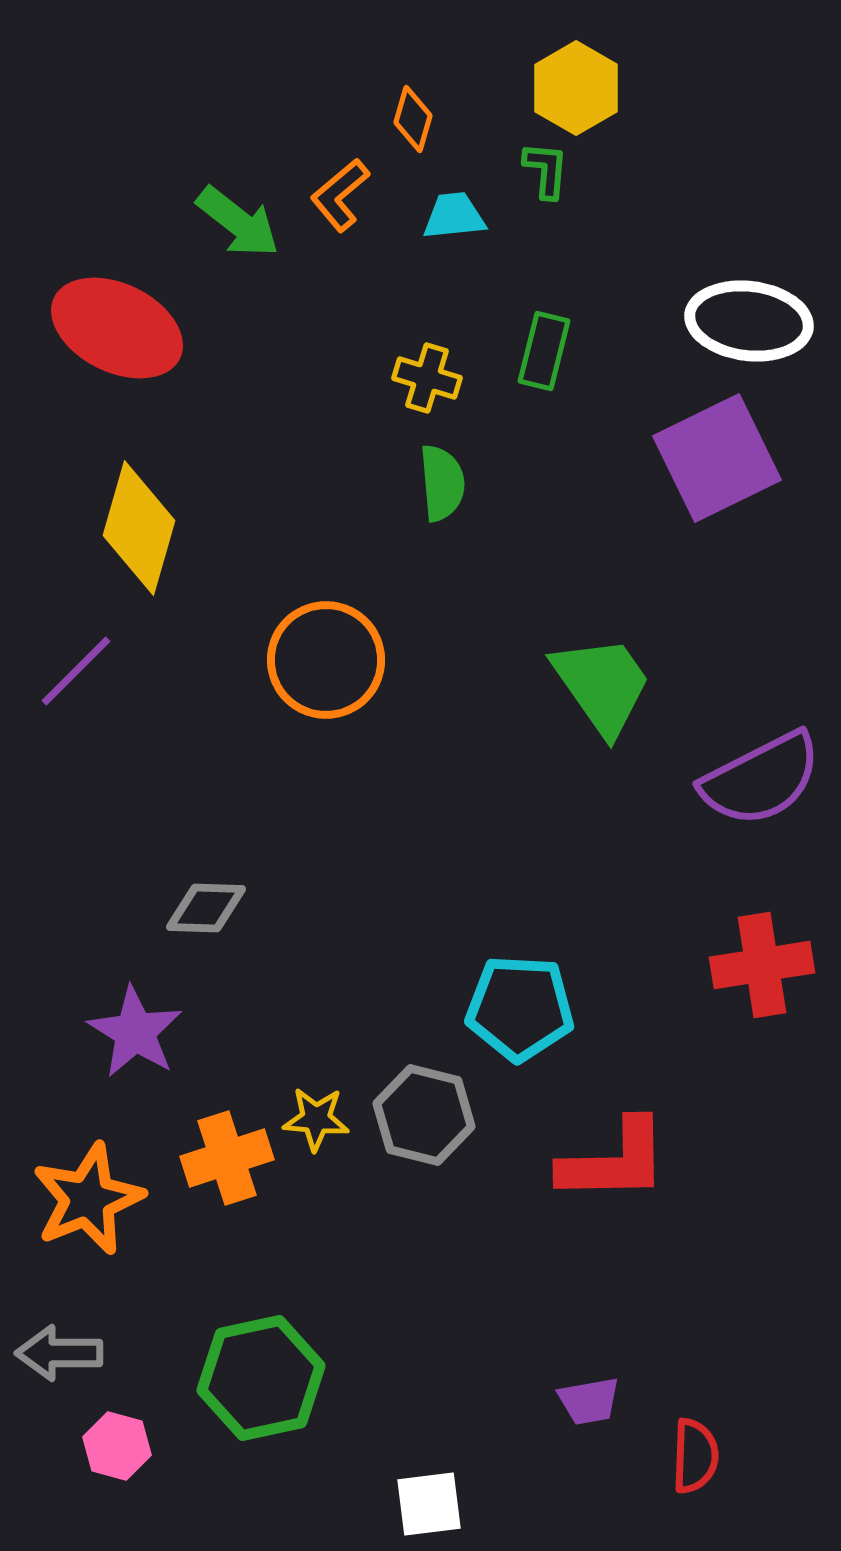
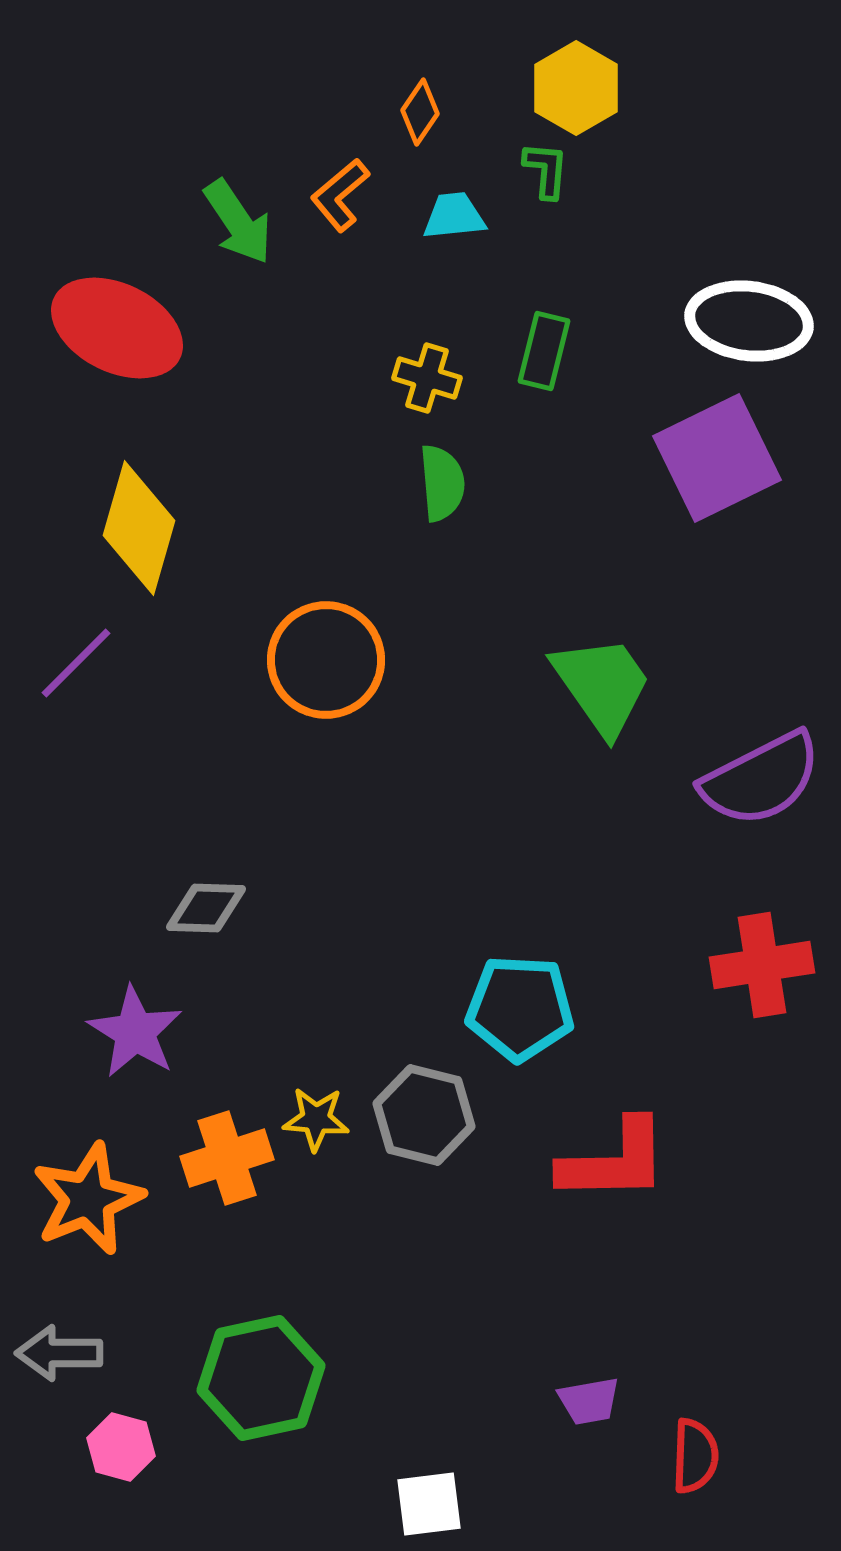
orange diamond: moved 7 px right, 7 px up; rotated 18 degrees clockwise
green arrow: rotated 18 degrees clockwise
purple line: moved 8 px up
pink hexagon: moved 4 px right, 1 px down
